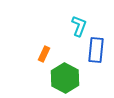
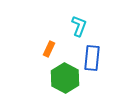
blue rectangle: moved 4 px left, 8 px down
orange rectangle: moved 5 px right, 5 px up
